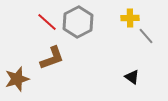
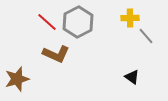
brown L-shape: moved 4 px right, 4 px up; rotated 44 degrees clockwise
